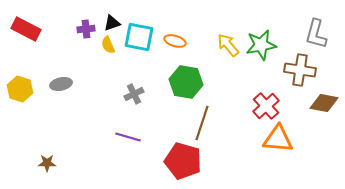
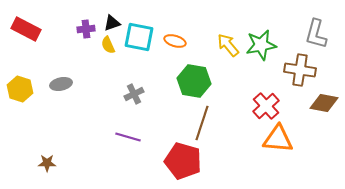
green hexagon: moved 8 px right, 1 px up
